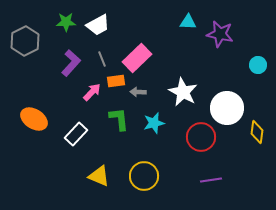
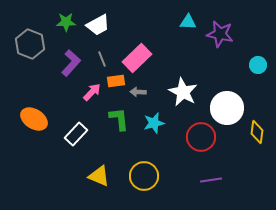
gray hexagon: moved 5 px right, 3 px down; rotated 12 degrees counterclockwise
